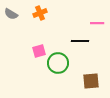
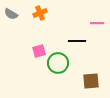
black line: moved 3 px left
